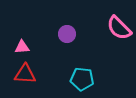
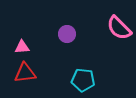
red triangle: moved 1 px up; rotated 10 degrees counterclockwise
cyan pentagon: moved 1 px right, 1 px down
